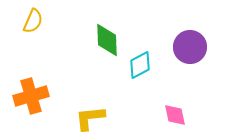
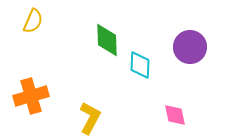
cyan diamond: rotated 60 degrees counterclockwise
yellow L-shape: rotated 124 degrees clockwise
